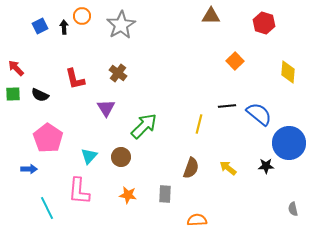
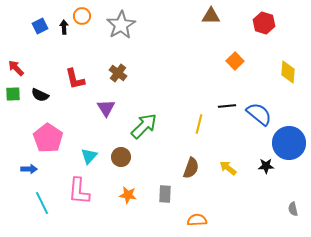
cyan line: moved 5 px left, 5 px up
